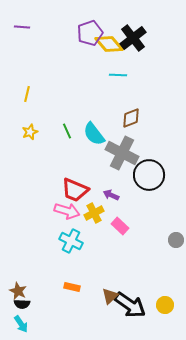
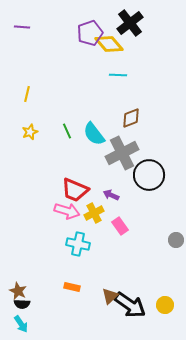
black cross: moved 3 px left, 15 px up
gray cross: rotated 36 degrees clockwise
pink rectangle: rotated 12 degrees clockwise
cyan cross: moved 7 px right, 3 px down; rotated 15 degrees counterclockwise
